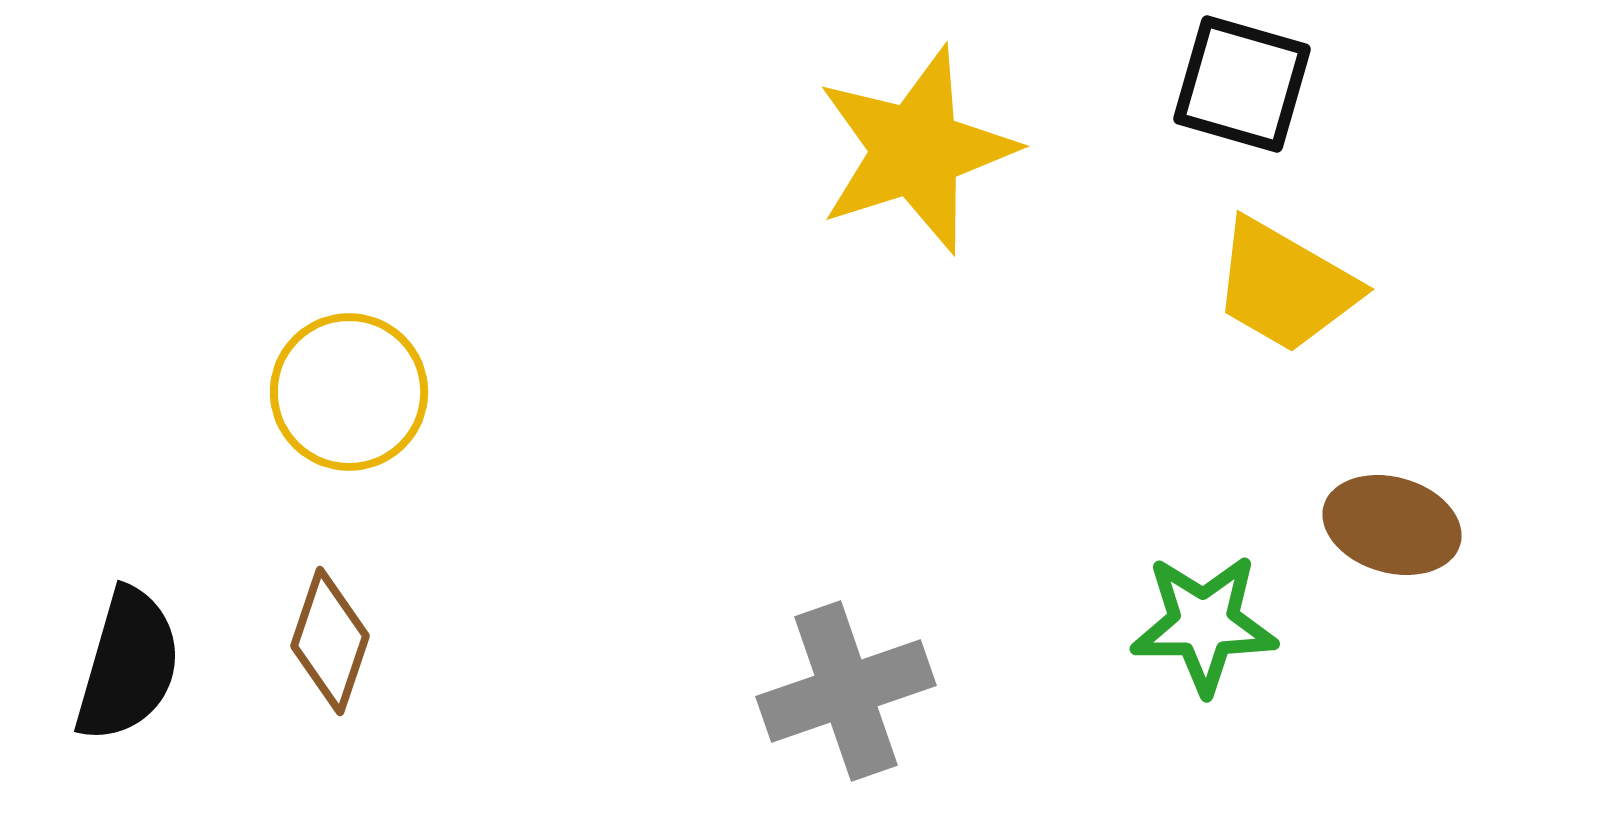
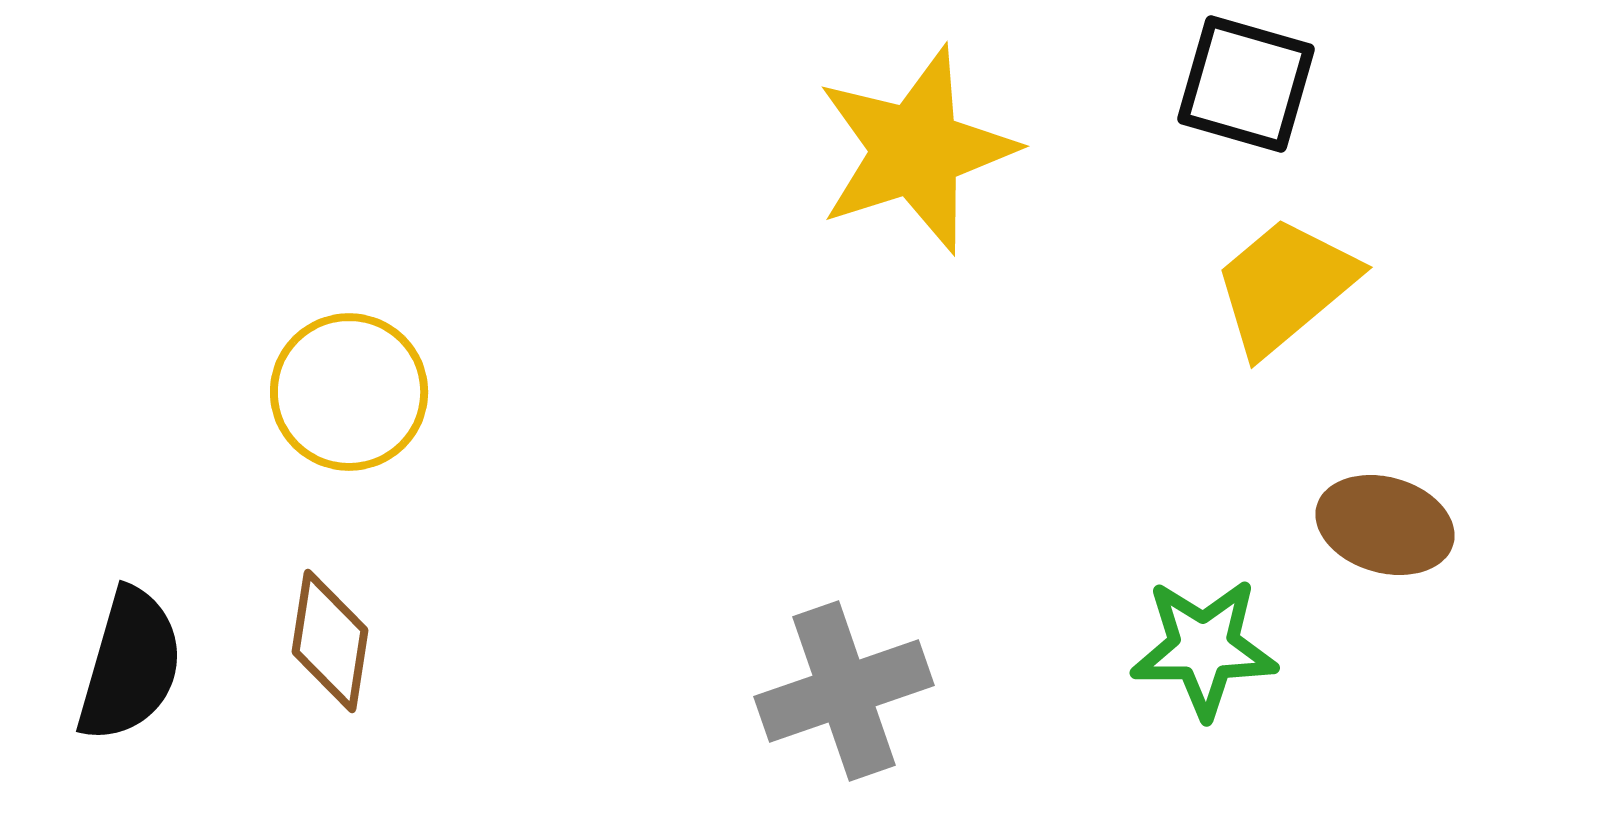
black square: moved 4 px right
yellow trapezoid: rotated 110 degrees clockwise
brown ellipse: moved 7 px left
green star: moved 24 px down
brown diamond: rotated 10 degrees counterclockwise
black semicircle: moved 2 px right
gray cross: moved 2 px left
